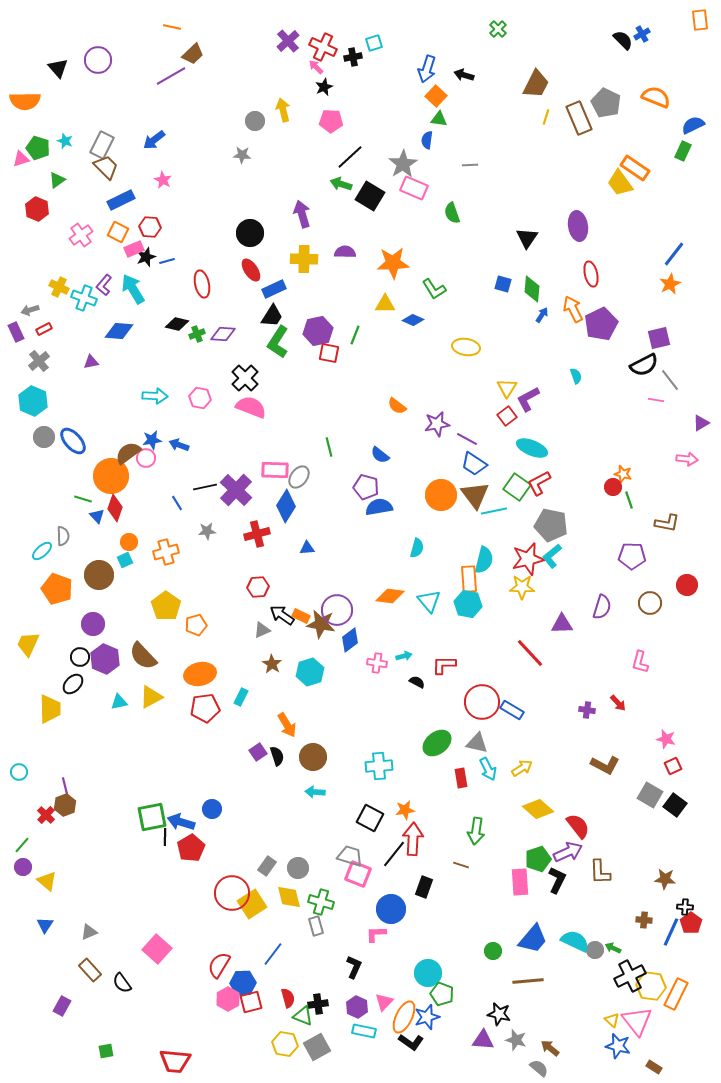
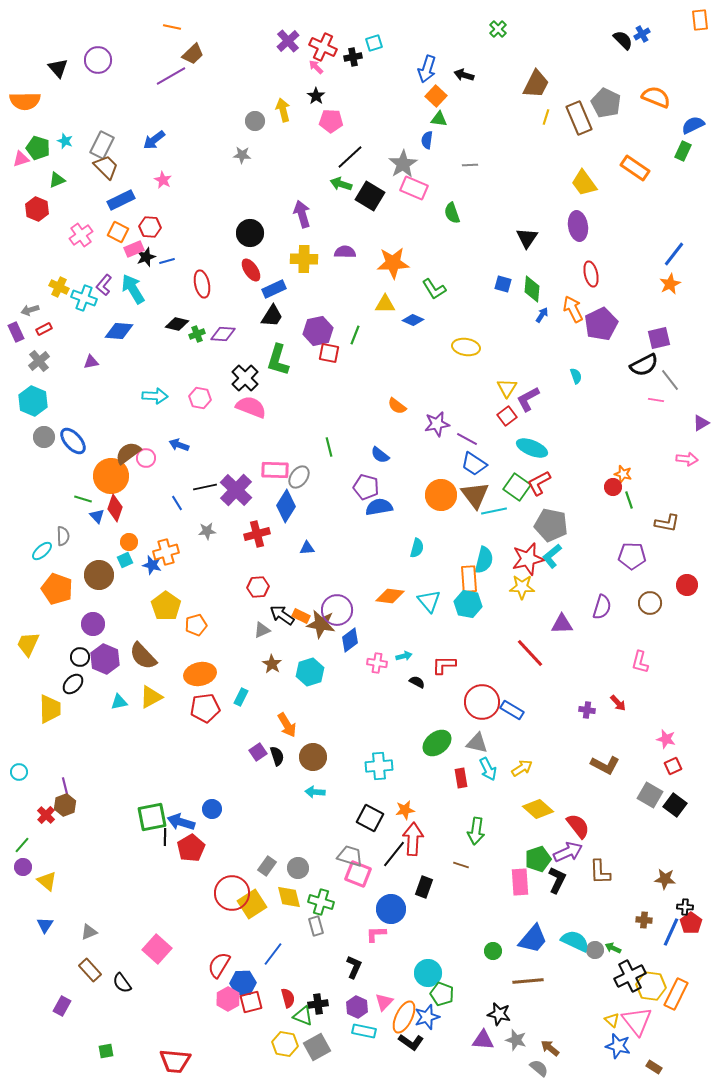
black star at (324, 87): moved 8 px left, 9 px down; rotated 12 degrees counterclockwise
green triangle at (57, 180): rotated 12 degrees clockwise
yellow trapezoid at (620, 183): moved 36 px left
green L-shape at (278, 342): moved 18 px down; rotated 16 degrees counterclockwise
blue star at (152, 440): moved 125 px down; rotated 24 degrees clockwise
